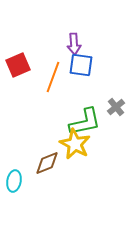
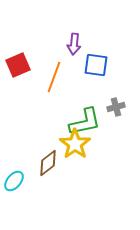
purple arrow: rotated 10 degrees clockwise
blue square: moved 15 px right
orange line: moved 1 px right
gray cross: rotated 24 degrees clockwise
yellow star: rotated 8 degrees clockwise
brown diamond: moved 1 px right; rotated 16 degrees counterclockwise
cyan ellipse: rotated 30 degrees clockwise
